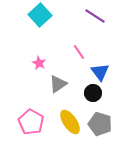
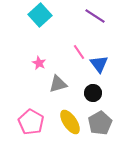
blue triangle: moved 1 px left, 8 px up
gray triangle: rotated 18 degrees clockwise
gray pentagon: moved 1 px up; rotated 25 degrees clockwise
